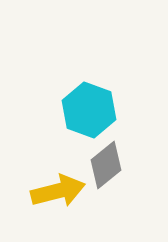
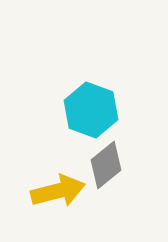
cyan hexagon: moved 2 px right
